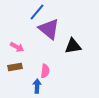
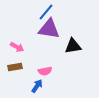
blue line: moved 9 px right
purple triangle: rotated 30 degrees counterclockwise
pink semicircle: rotated 72 degrees clockwise
blue arrow: rotated 32 degrees clockwise
